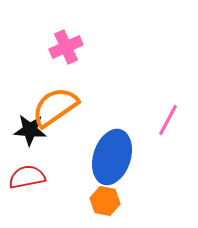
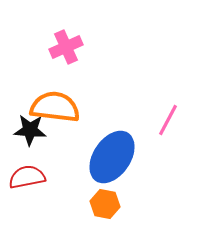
orange semicircle: rotated 42 degrees clockwise
blue ellipse: rotated 16 degrees clockwise
orange hexagon: moved 3 px down
